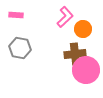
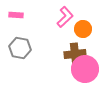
pink circle: moved 1 px left, 1 px up
